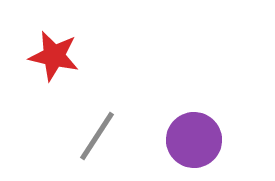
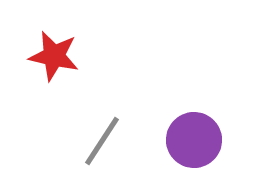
gray line: moved 5 px right, 5 px down
